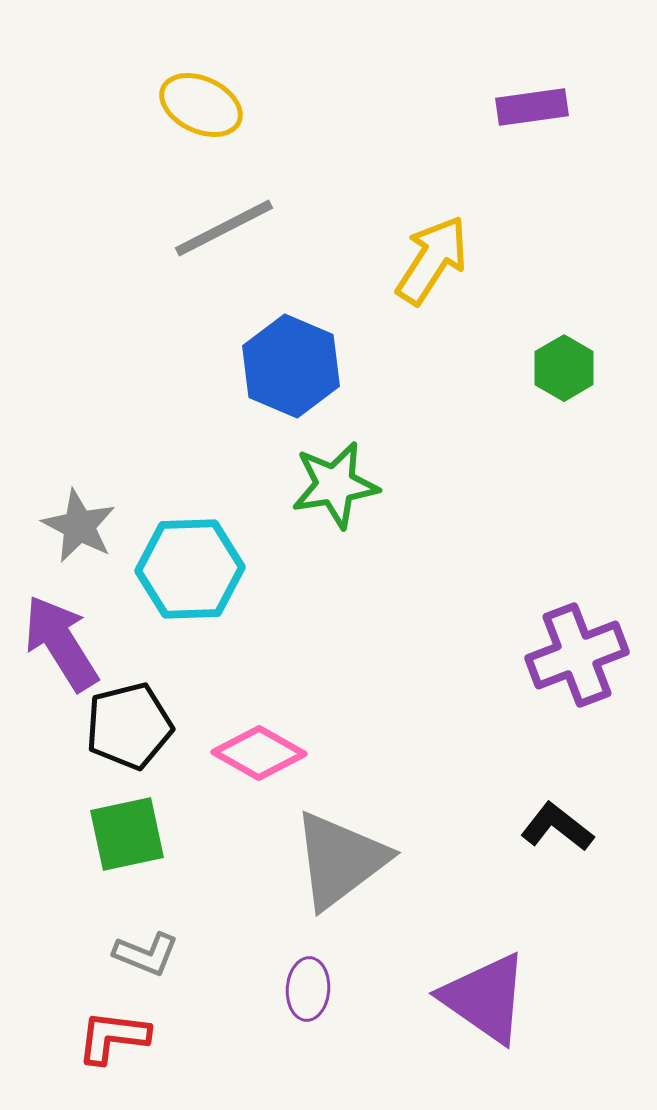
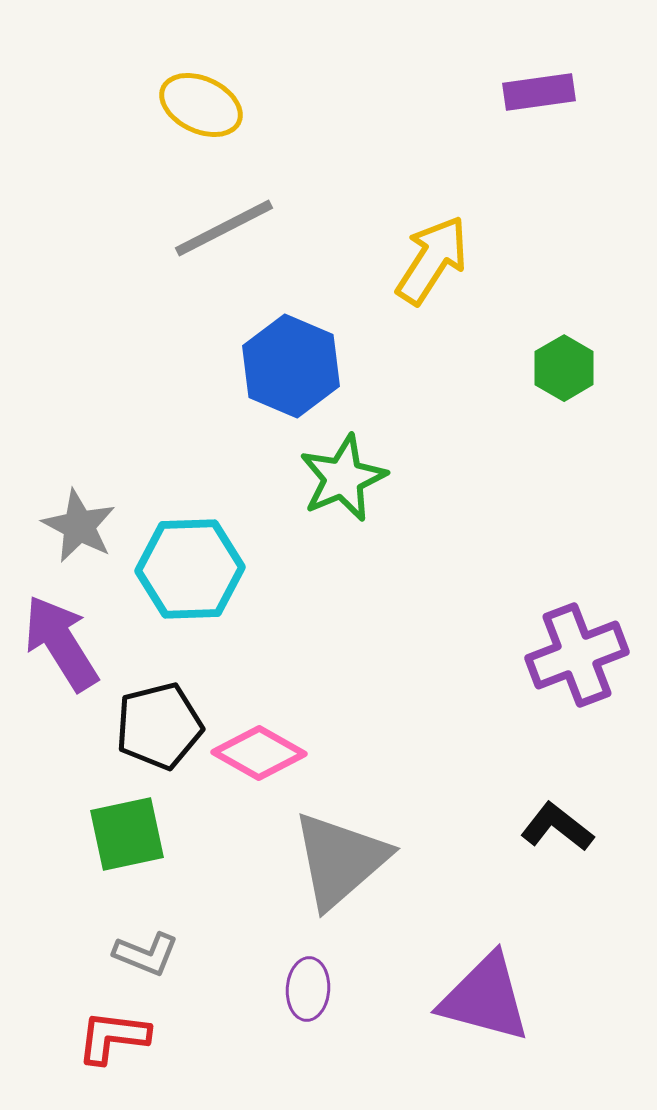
purple rectangle: moved 7 px right, 15 px up
green star: moved 8 px right, 7 px up; rotated 14 degrees counterclockwise
black pentagon: moved 30 px right
gray triangle: rotated 4 degrees counterclockwise
purple triangle: rotated 20 degrees counterclockwise
